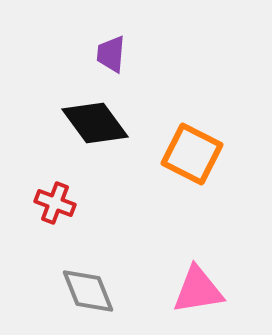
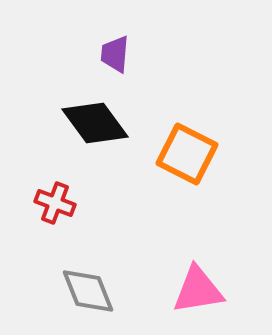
purple trapezoid: moved 4 px right
orange square: moved 5 px left
